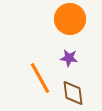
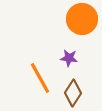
orange circle: moved 12 px right
brown diamond: rotated 40 degrees clockwise
